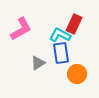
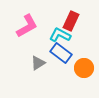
red rectangle: moved 3 px left, 3 px up
pink L-shape: moved 6 px right, 3 px up
blue rectangle: rotated 45 degrees counterclockwise
orange circle: moved 7 px right, 6 px up
